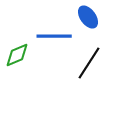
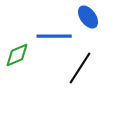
black line: moved 9 px left, 5 px down
